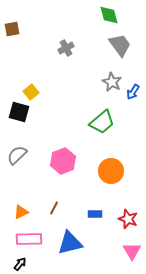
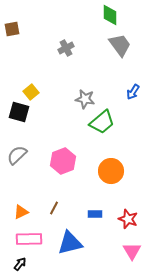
green diamond: moved 1 px right; rotated 15 degrees clockwise
gray star: moved 27 px left, 17 px down; rotated 18 degrees counterclockwise
